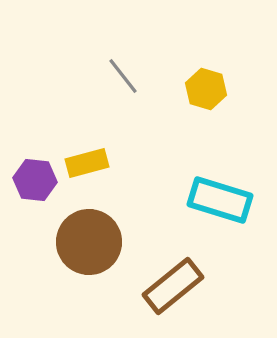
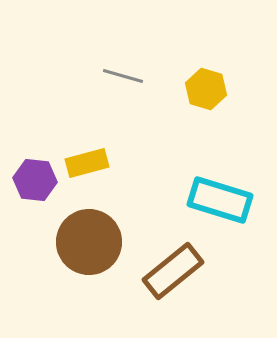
gray line: rotated 36 degrees counterclockwise
brown rectangle: moved 15 px up
